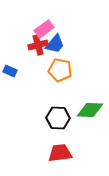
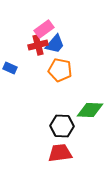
blue rectangle: moved 3 px up
black hexagon: moved 4 px right, 8 px down
